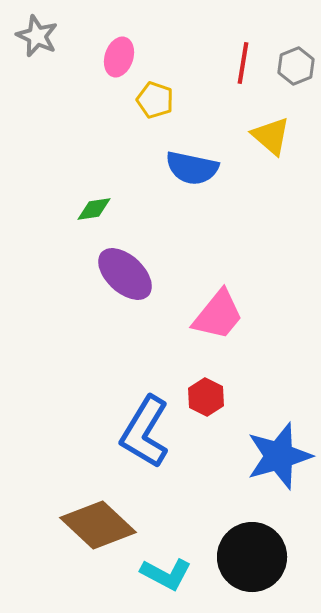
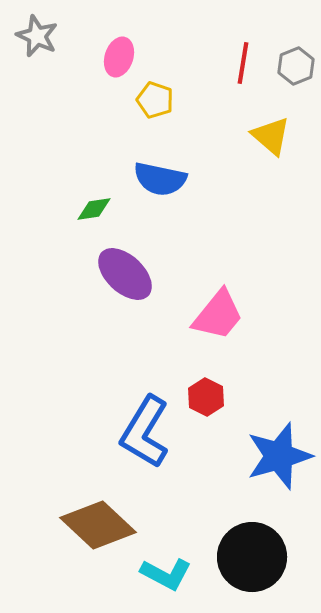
blue semicircle: moved 32 px left, 11 px down
